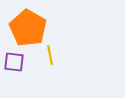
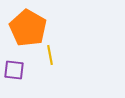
purple square: moved 8 px down
